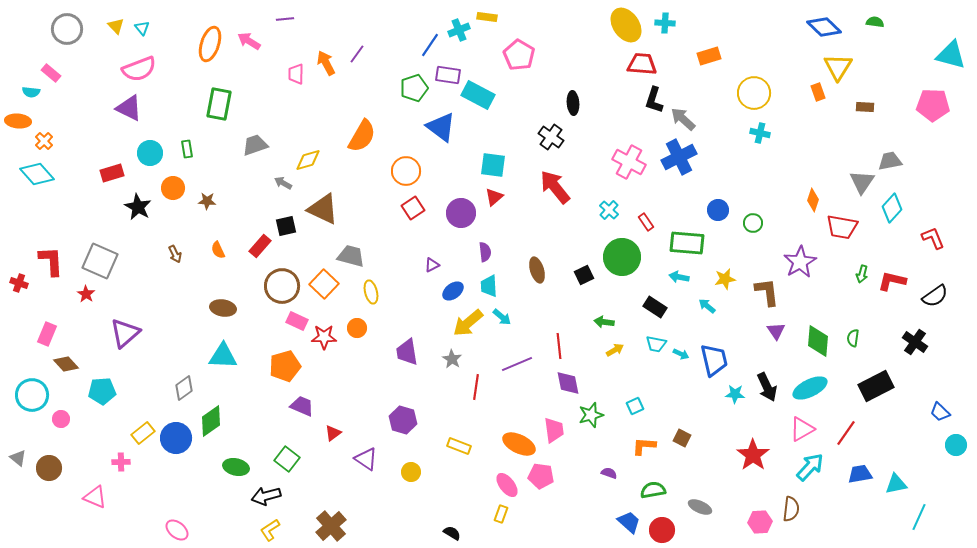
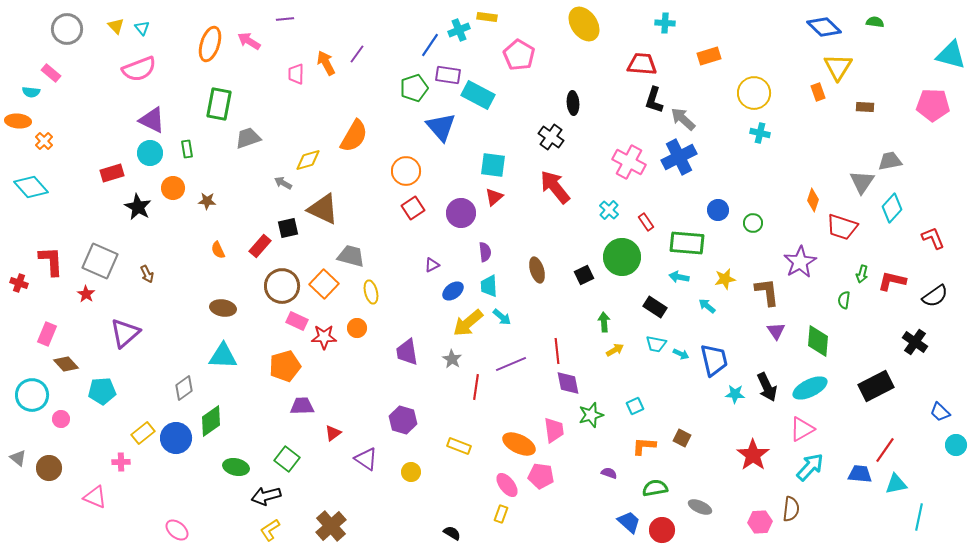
yellow ellipse at (626, 25): moved 42 px left, 1 px up
purple triangle at (129, 108): moved 23 px right, 12 px down
blue triangle at (441, 127): rotated 12 degrees clockwise
orange semicircle at (362, 136): moved 8 px left
gray trapezoid at (255, 145): moved 7 px left, 7 px up
cyan diamond at (37, 174): moved 6 px left, 13 px down
black square at (286, 226): moved 2 px right, 2 px down
red trapezoid at (842, 227): rotated 8 degrees clockwise
brown arrow at (175, 254): moved 28 px left, 20 px down
green arrow at (604, 322): rotated 78 degrees clockwise
green semicircle at (853, 338): moved 9 px left, 38 px up
red line at (559, 346): moved 2 px left, 5 px down
purple line at (517, 364): moved 6 px left
purple trapezoid at (302, 406): rotated 25 degrees counterclockwise
red line at (846, 433): moved 39 px right, 17 px down
blue trapezoid at (860, 474): rotated 15 degrees clockwise
green semicircle at (653, 490): moved 2 px right, 2 px up
cyan line at (919, 517): rotated 12 degrees counterclockwise
